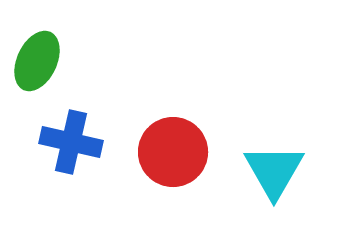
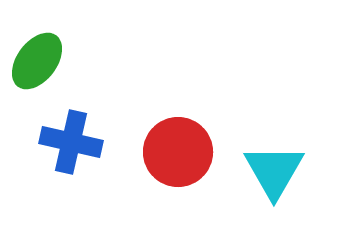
green ellipse: rotated 12 degrees clockwise
red circle: moved 5 px right
